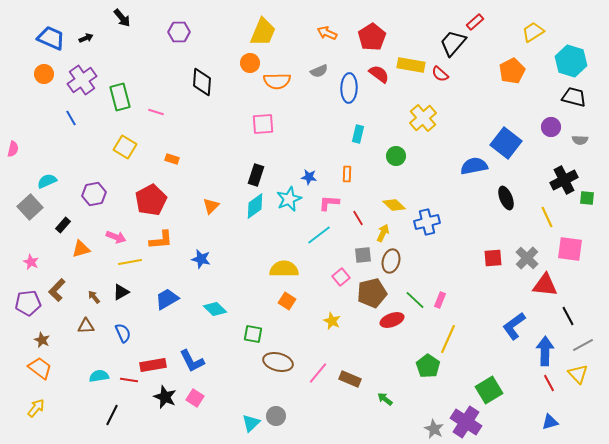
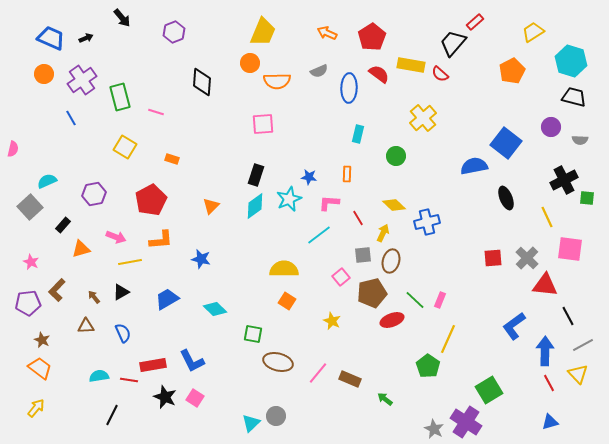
purple hexagon at (179, 32): moved 5 px left; rotated 20 degrees counterclockwise
